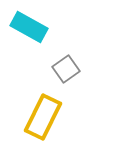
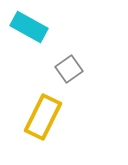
gray square: moved 3 px right
